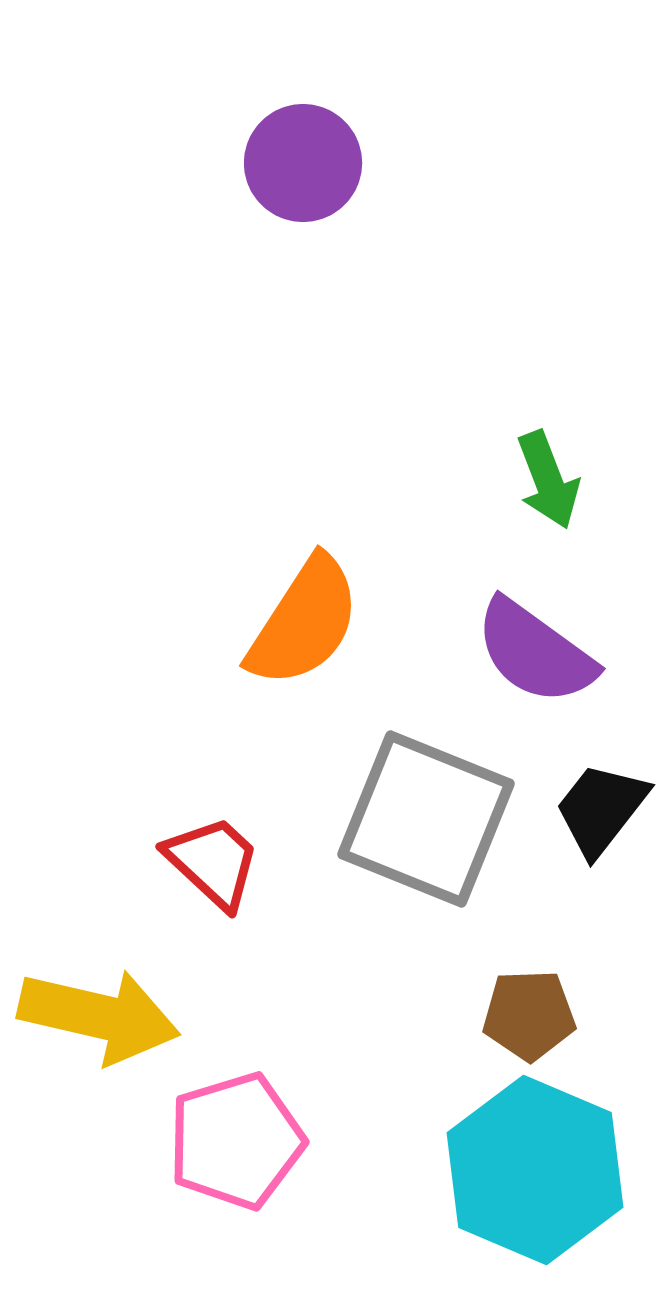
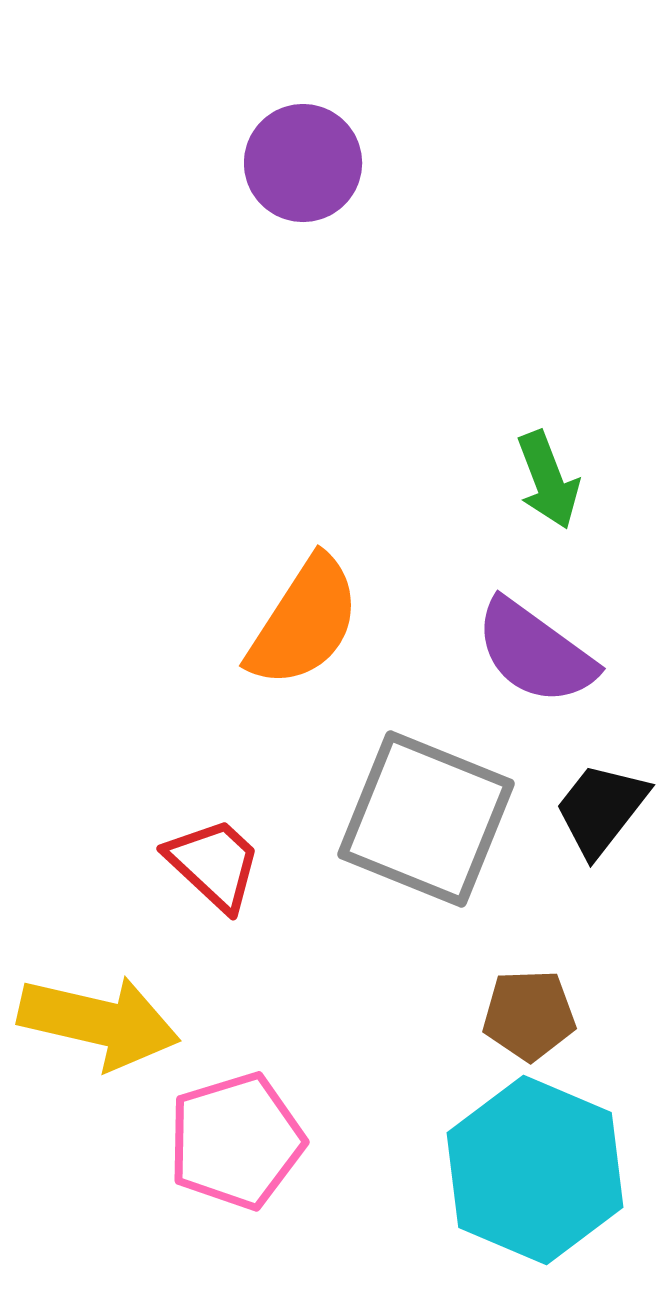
red trapezoid: moved 1 px right, 2 px down
yellow arrow: moved 6 px down
